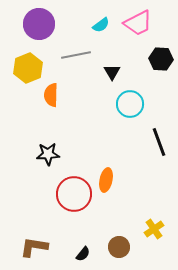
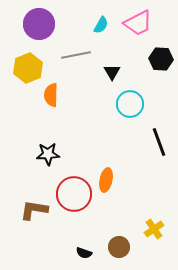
cyan semicircle: rotated 24 degrees counterclockwise
brown L-shape: moved 37 px up
black semicircle: moved 1 px right, 1 px up; rotated 70 degrees clockwise
